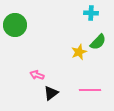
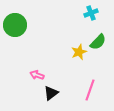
cyan cross: rotated 24 degrees counterclockwise
pink line: rotated 70 degrees counterclockwise
